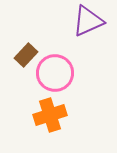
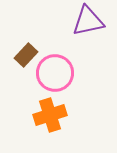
purple triangle: rotated 12 degrees clockwise
